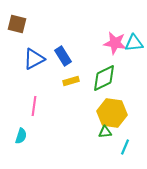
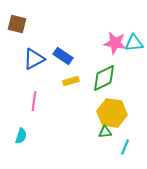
blue rectangle: rotated 24 degrees counterclockwise
pink line: moved 5 px up
